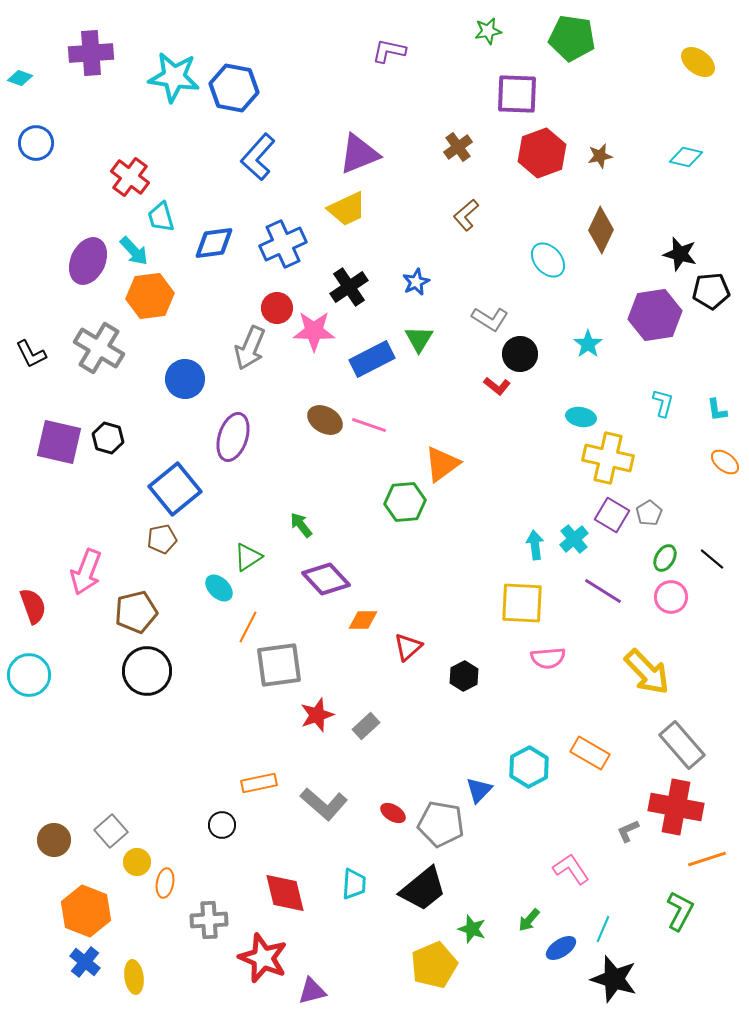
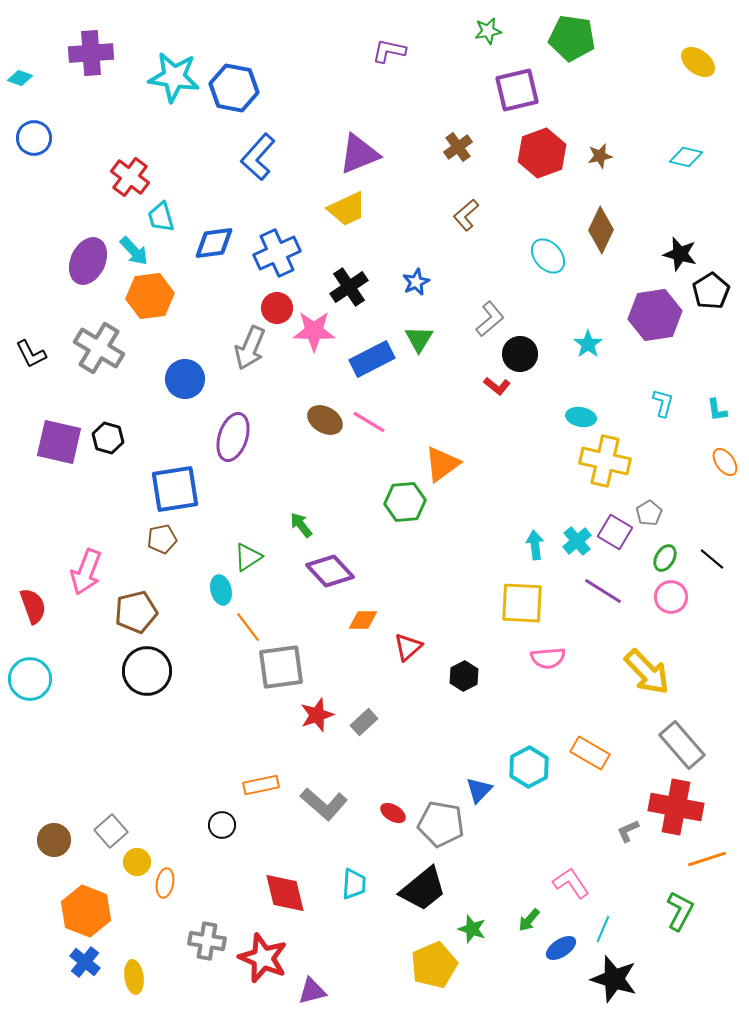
purple square at (517, 94): moved 4 px up; rotated 15 degrees counterclockwise
blue circle at (36, 143): moved 2 px left, 5 px up
blue cross at (283, 244): moved 6 px left, 9 px down
cyan ellipse at (548, 260): moved 4 px up
black pentagon at (711, 291): rotated 27 degrees counterclockwise
gray L-shape at (490, 319): rotated 72 degrees counterclockwise
pink line at (369, 425): moved 3 px up; rotated 12 degrees clockwise
yellow cross at (608, 458): moved 3 px left, 3 px down
orange ellipse at (725, 462): rotated 16 degrees clockwise
blue square at (175, 489): rotated 30 degrees clockwise
purple square at (612, 515): moved 3 px right, 17 px down
cyan cross at (574, 539): moved 3 px right, 2 px down
purple diamond at (326, 579): moved 4 px right, 8 px up
cyan ellipse at (219, 588): moved 2 px right, 2 px down; rotated 32 degrees clockwise
orange line at (248, 627): rotated 64 degrees counterclockwise
gray square at (279, 665): moved 2 px right, 2 px down
cyan circle at (29, 675): moved 1 px right, 4 px down
gray rectangle at (366, 726): moved 2 px left, 4 px up
orange rectangle at (259, 783): moved 2 px right, 2 px down
pink L-shape at (571, 869): moved 14 px down
gray cross at (209, 920): moved 2 px left, 21 px down; rotated 12 degrees clockwise
